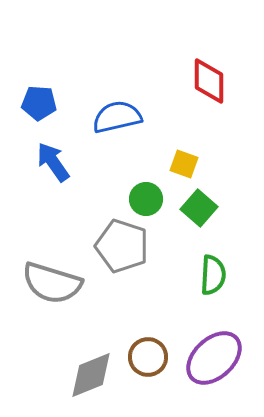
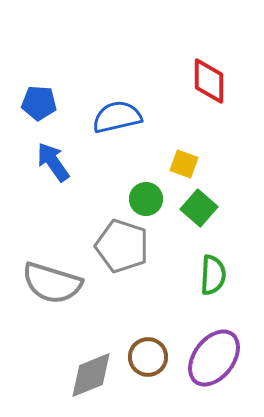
purple ellipse: rotated 10 degrees counterclockwise
